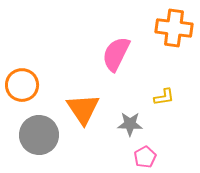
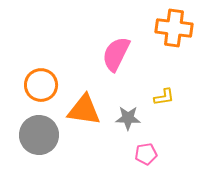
orange circle: moved 19 px right
orange triangle: moved 1 px right, 1 px down; rotated 48 degrees counterclockwise
gray star: moved 2 px left, 6 px up
pink pentagon: moved 1 px right, 3 px up; rotated 20 degrees clockwise
